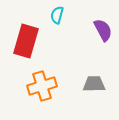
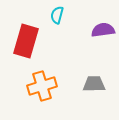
purple semicircle: rotated 70 degrees counterclockwise
